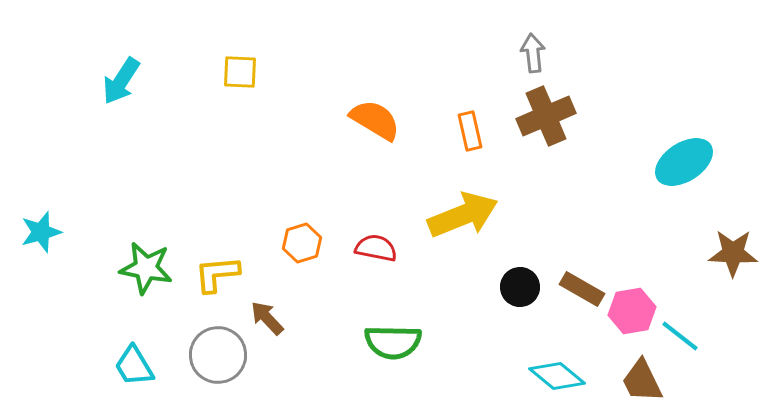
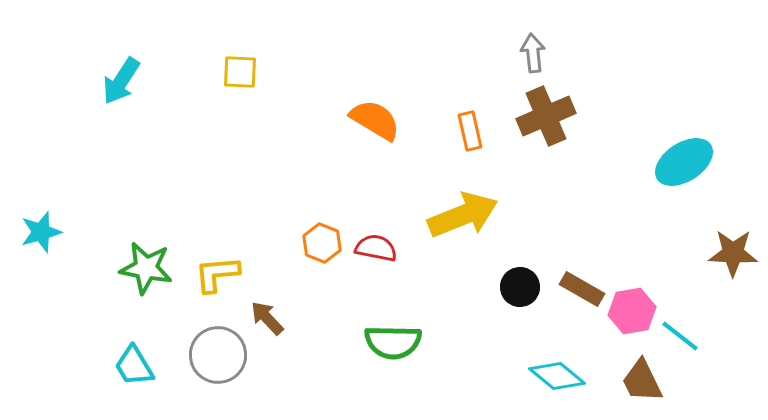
orange hexagon: moved 20 px right; rotated 21 degrees counterclockwise
